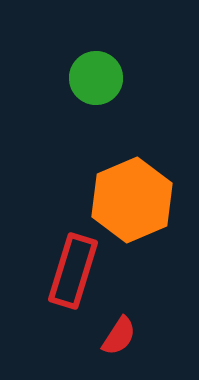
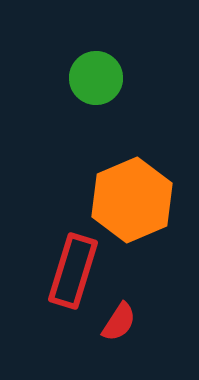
red semicircle: moved 14 px up
